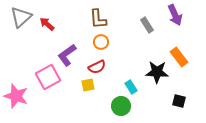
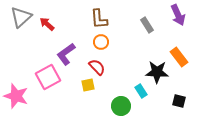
purple arrow: moved 3 px right
brown L-shape: moved 1 px right
purple L-shape: moved 1 px left, 1 px up
red semicircle: rotated 108 degrees counterclockwise
cyan rectangle: moved 10 px right, 4 px down
